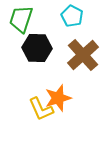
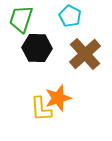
cyan pentagon: moved 2 px left
brown cross: moved 2 px right, 1 px up
yellow L-shape: rotated 20 degrees clockwise
